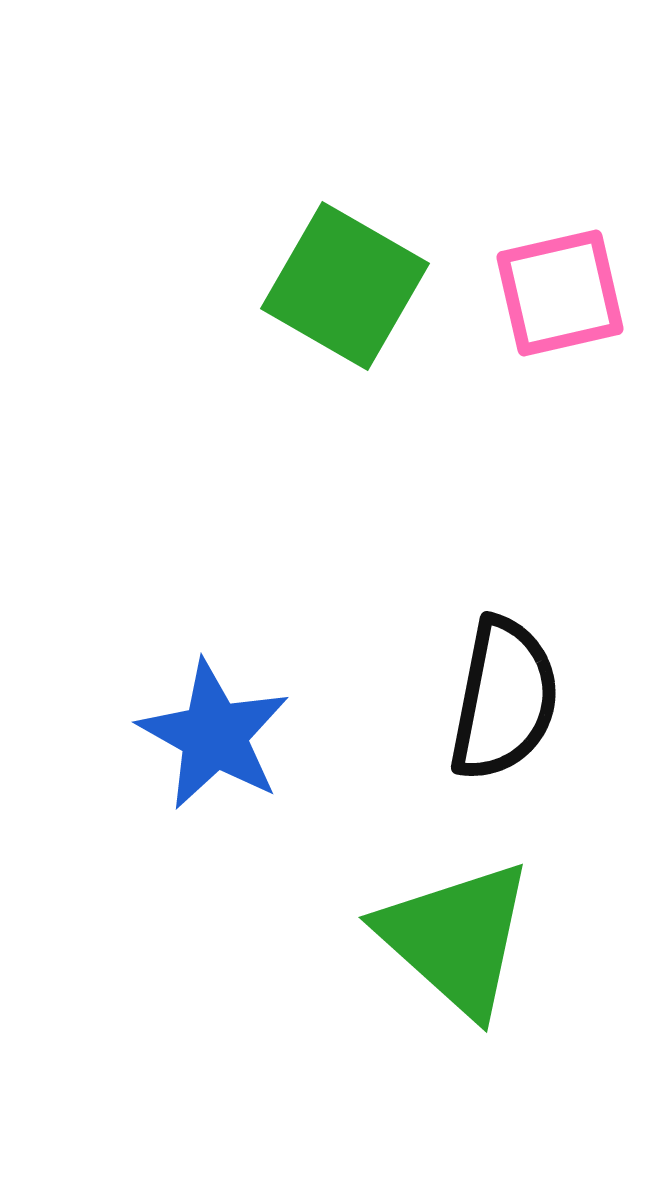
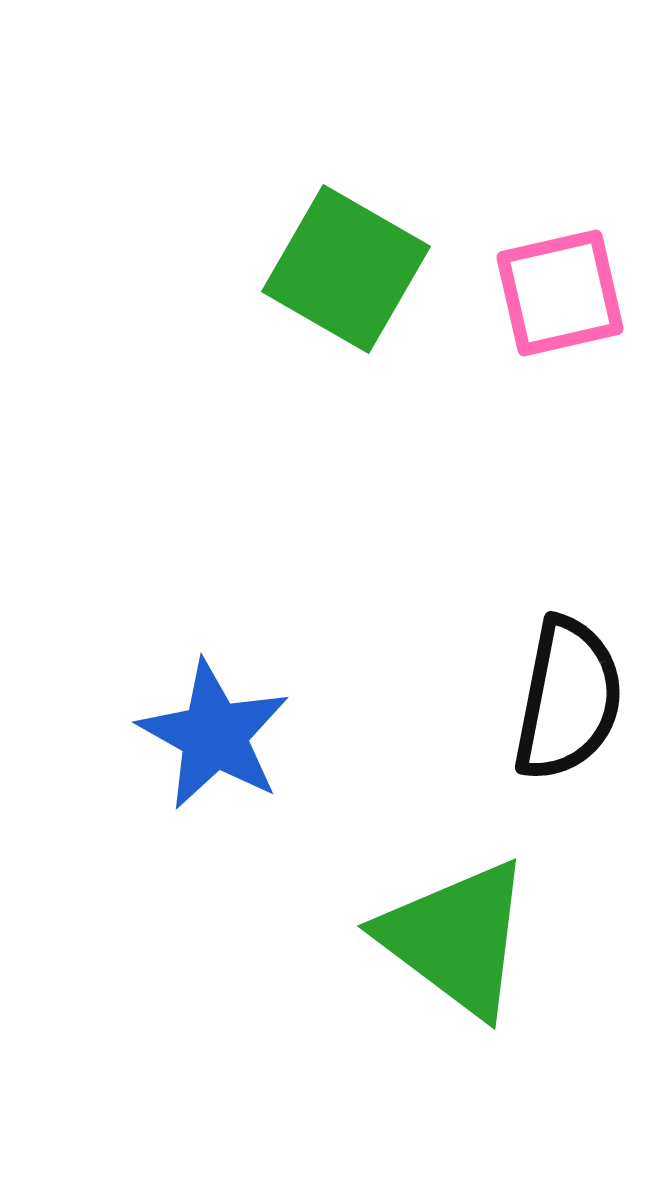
green square: moved 1 px right, 17 px up
black semicircle: moved 64 px right
green triangle: rotated 5 degrees counterclockwise
